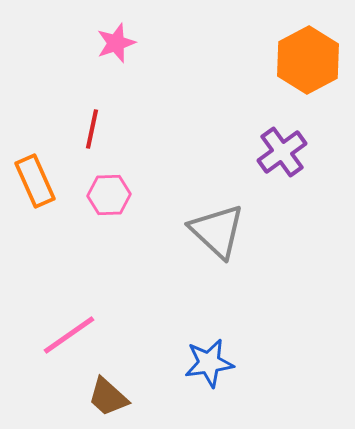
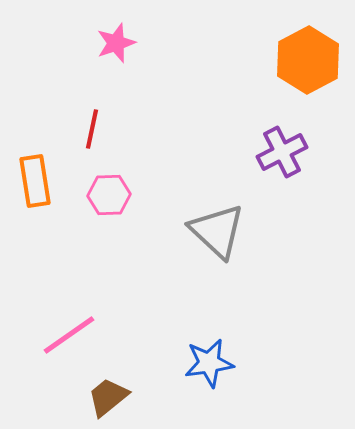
purple cross: rotated 9 degrees clockwise
orange rectangle: rotated 15 degrees clockwise
brown trapezoid: rotated 99 degrees clockwise
